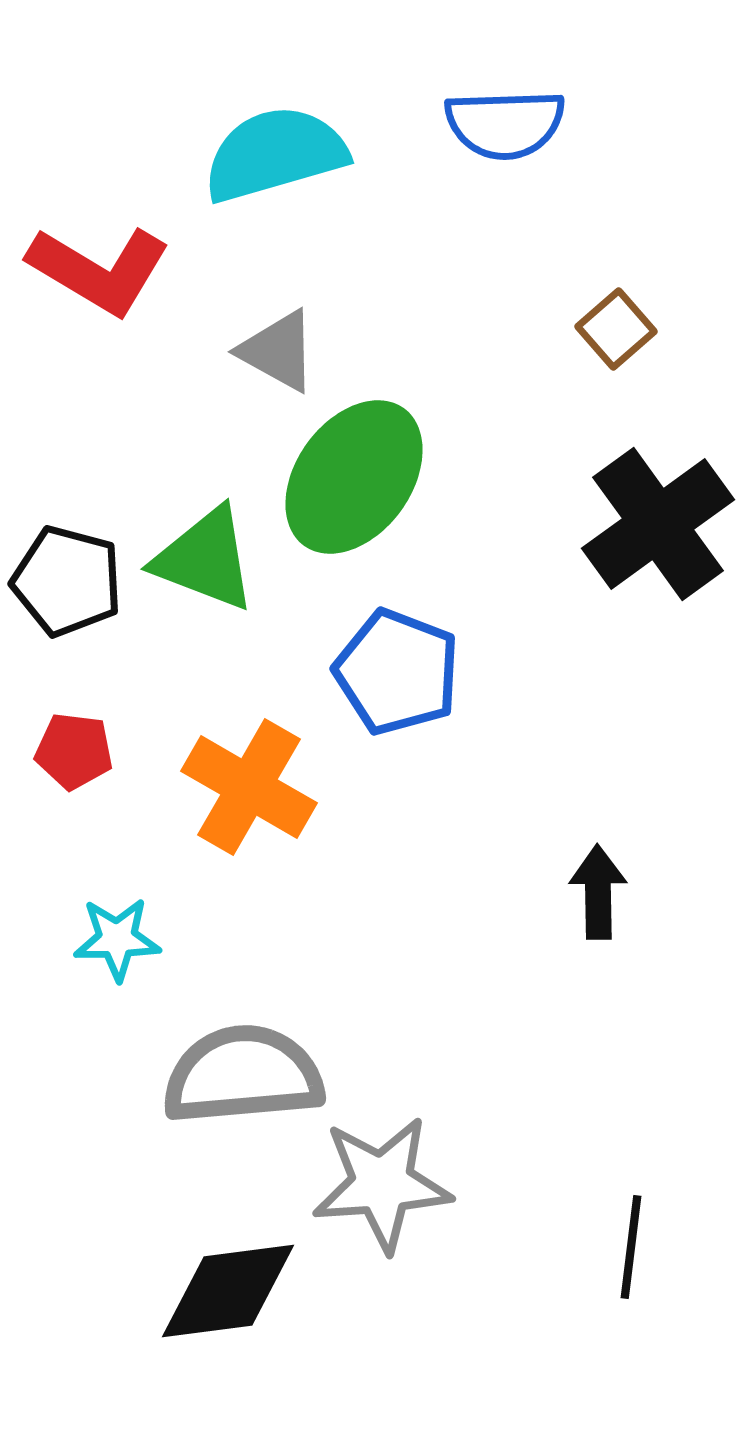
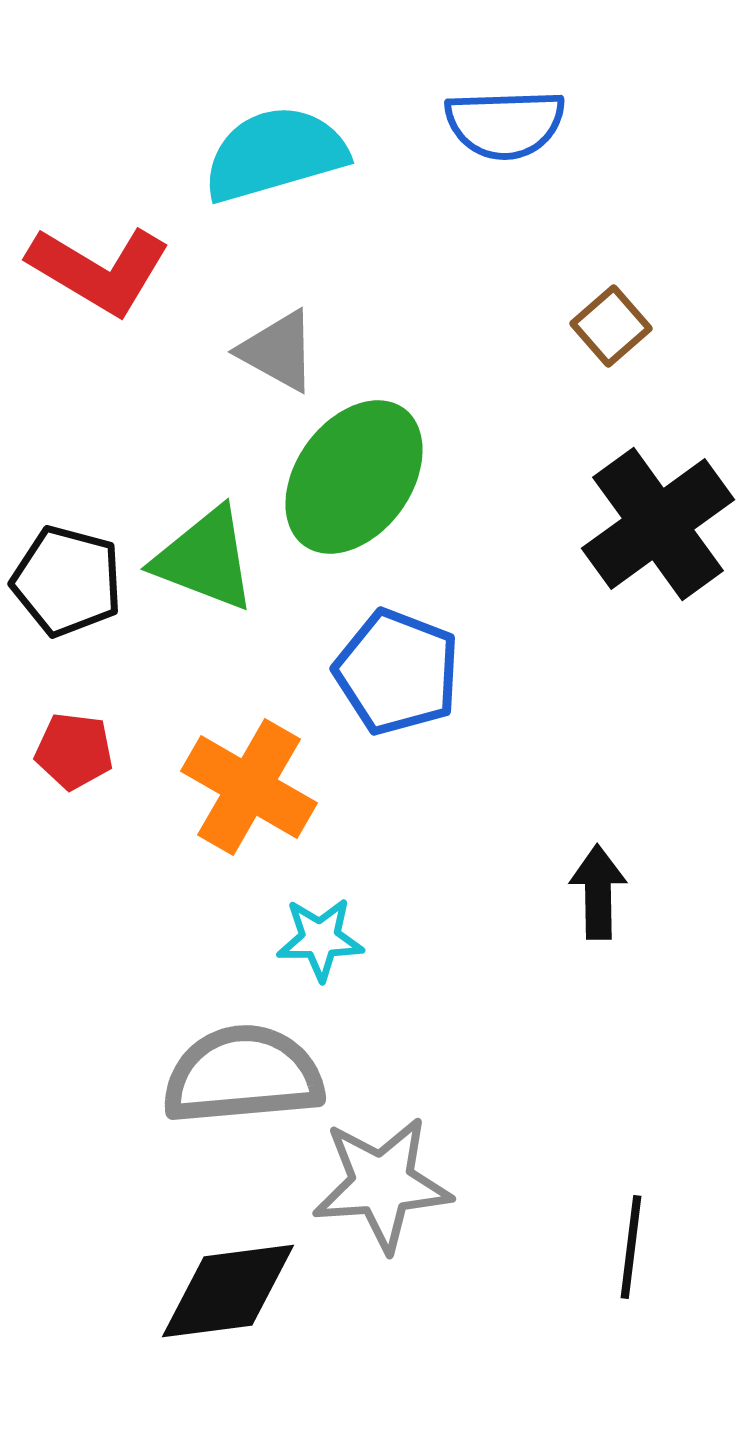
brown square: moved 5 px left, 3 px up
cyan star: moved 203 px right
